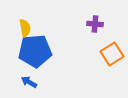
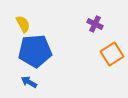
purple cross: rotated 21 degrees clockwise
yellow semicircle: moved 2 px left, 4 px up; rotated 18 degrees counterclockwise
